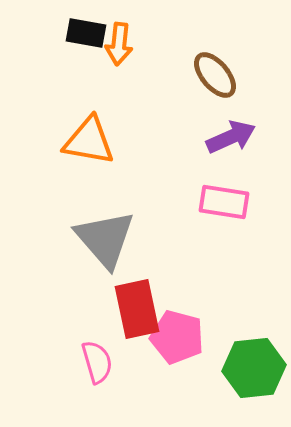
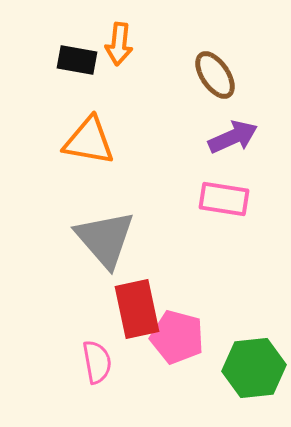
black rectangle: moved 9 px left, 27 px down
brown ellipse: rotated 6 degrees clockwise
purple arrow: moved 2 px right
pink rectangle: moved 3 px up
pink semicircle: rotated 6 degrees clockwise
